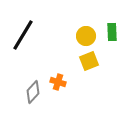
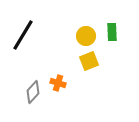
orange cross: moved 1 px down
